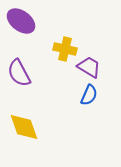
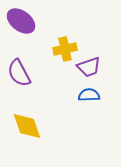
yellow cross: rotated 25 degrees counterclockwise
purple trapezoid: rotated 130 degrees clockwise
blue semicircle: rotated 115 degrees counterclockwise
yellow diamond: moved 3 px right, 1 px up
